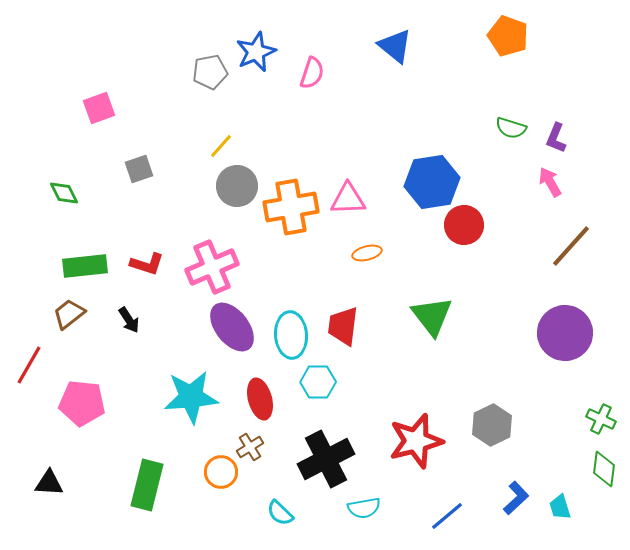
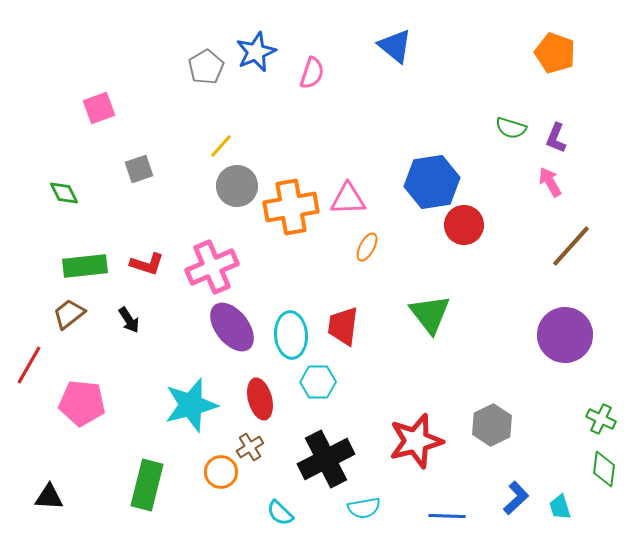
orange pentagon at (508, 36): moved 47 px right, 17 px down
gray pentagon at (210, 72): moved 4 px left, 5 px up; rotated 20 degrees counterclockwise
orange ellipse at (367, 253): moved 6 px up; rotated 48 degrees counterclockwise
green triangle at (432, 316): moved 2 px left, 2 px up
purple circle at (565, 333): moved 2 px down
cyan star at (191, 397): moved 8 px down; rotated 10 degrees counterclockwise
black triangle at (49, 483): moved 14 px down
blue line at (447, 516): rotated 42 degrees clockwise
